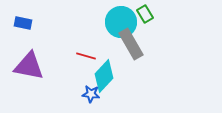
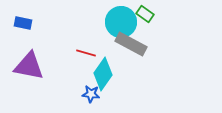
green rectangle: rotated 24 degrees counterclockwise
gray rectangle: rotated 32 degrees counterclockwise
red line: moved 3 px up
cyan diamond: moved 1 px left, 2 px up; rotated 8 degrees counterclockwise
